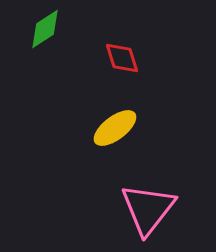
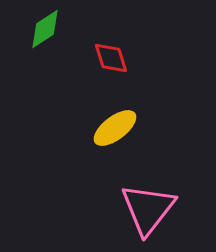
red diamond: moved 11 px left
